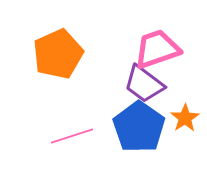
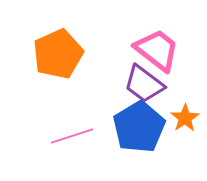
pink trapezoid: moved 1 px down; rotated 57 degrees clockwise
blue pentagon: rotated 6 degrees clockwise
